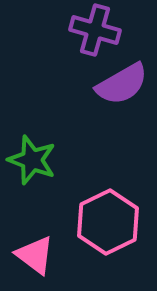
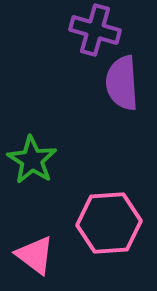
purple semicircle: moved 1 px up; rotated 116 degrees clockwise
green star: rotated 12 degrees clockwise
pink hexagon: moved 1 px right, 1 px down; rotated 22 degrees clockwise
